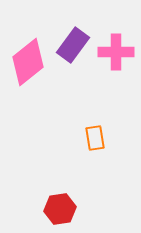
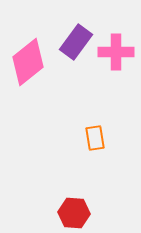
purple rectangle: moved 3 px right, 3 px up
red hexagon: moved 14 px right, 4 px down; rotated 12 degrees clockwise
